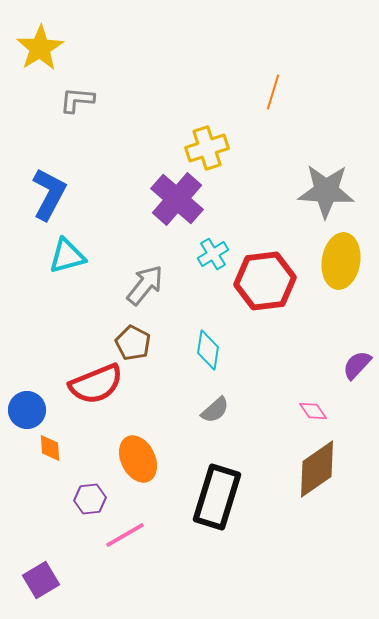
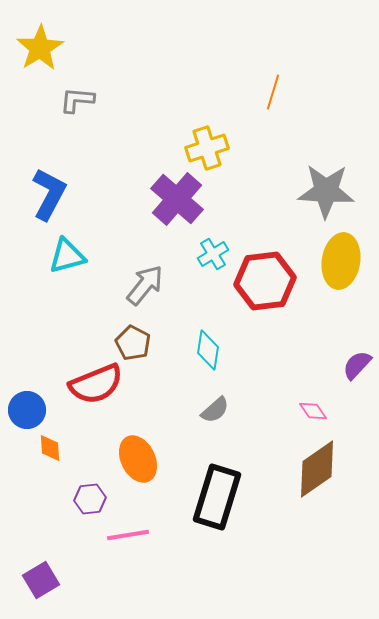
pink line: moved 3 px right; rotated 21 degrees clockwise
